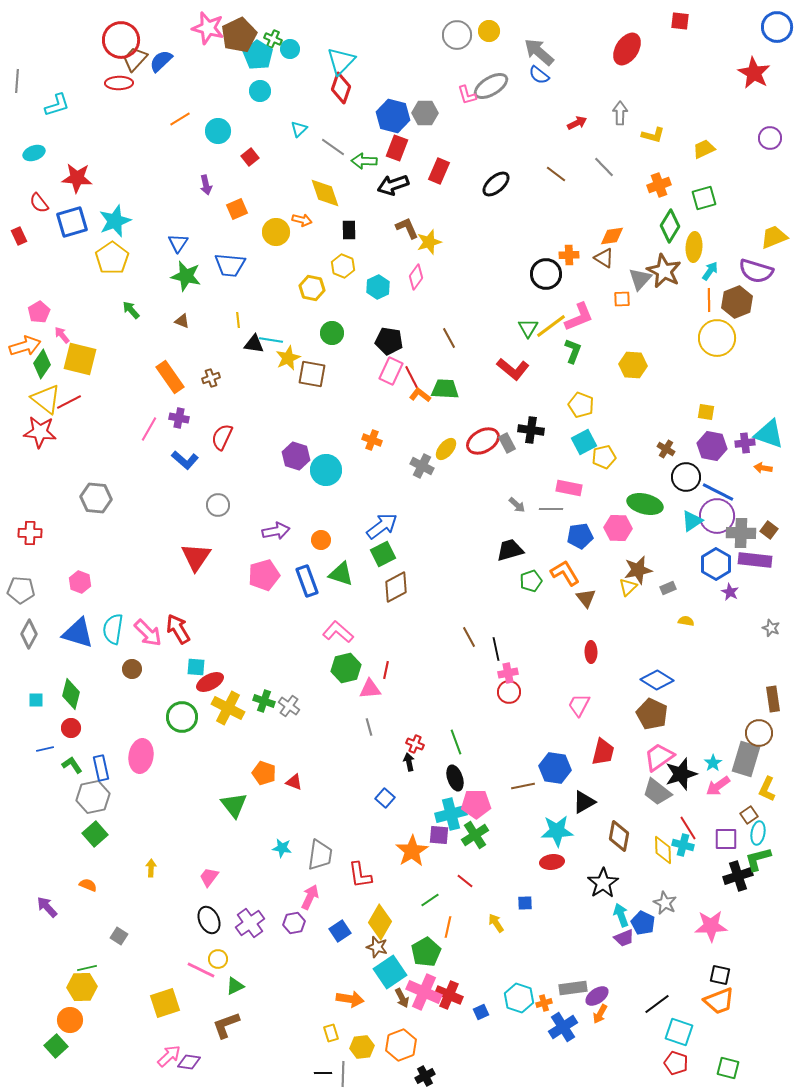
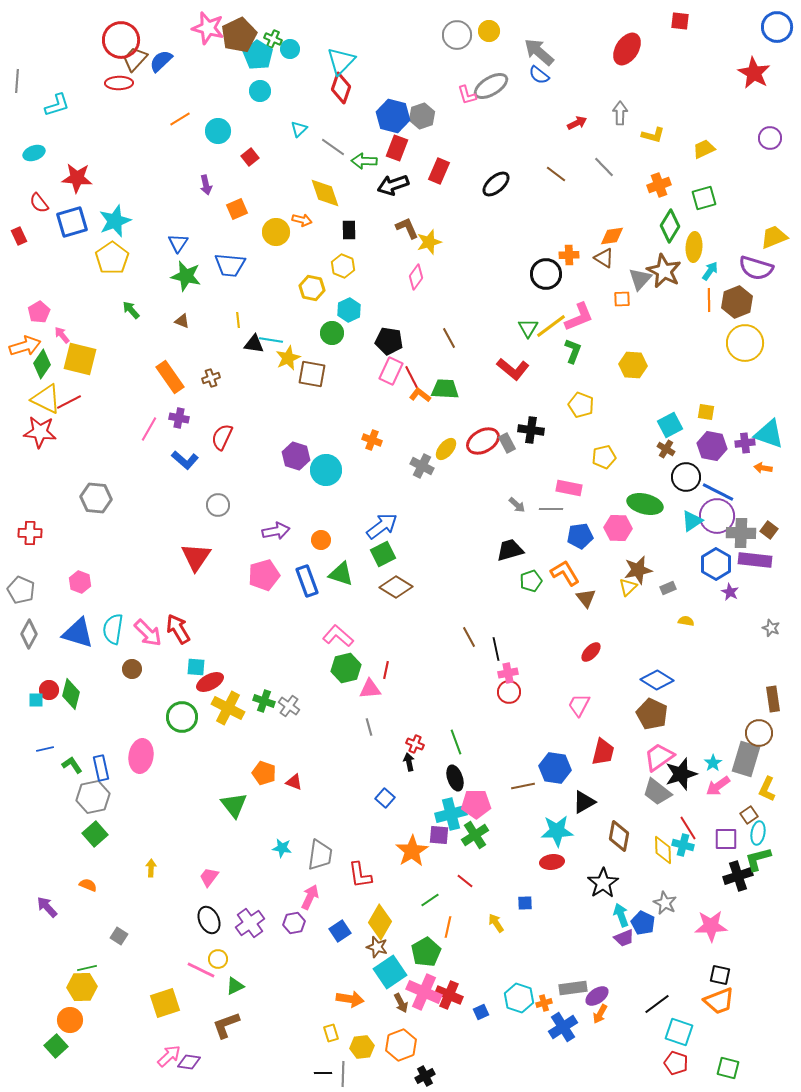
gray hexagon at (425, 113): moved 3 px left, 3 px down; rotated 20 degrees counterclockwise
purple semicircle at (756, 271): moved 3 px up
cyan hexagon at (378, 287): moved 29 px left, 23 px down
yellow circle at (717, 338): moved 28 px right, 5 px down
yellow triangle at (46, 399): rotated 12 degrees counterclockwise
cyan square at (584, 442): moved 86 px right, 17 px up
brown diamond at (396, 587): rotated 60 degrees clockwise
gray pentagon at (21, 590): rotated 20 degrees clockwise
pink L-shape at (338, 632): moved 4 px down
red ellipse at (591, 652): rotated 45 degrees clockwise
red circle at (71, 728): moved 22 px left, 38 px up
brown arrow at (402, 998): moved 1 px left, 5 px down
